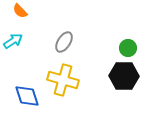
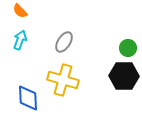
cyan arrow: moved 7 px right, 1 px up; rotated 36 degrees counterclockwise
blue diamond: moved 1 px right, 2 px down; rotated 16 degrees clockwise
